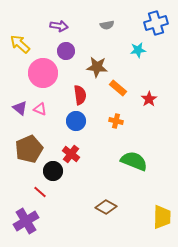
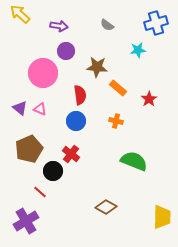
gray semicircle: rotated 48 degrees clockwise
yellow arrow: moved 30 px up
